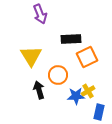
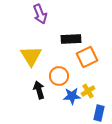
orange circle: moved 1 px right, 1 px down
blue star: moved 4 px left
blue rectangle: moved 1 px down
